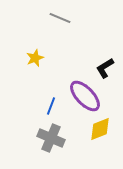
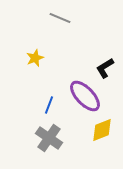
blue line: moved 2 px left, 1 px up
yellow diamond: moved 2 px right, 1 px down
gray cross: moved 2 px left; rotated 12 degrees clockwise
